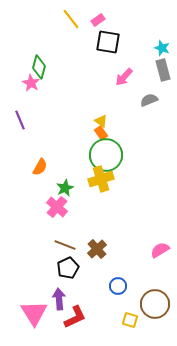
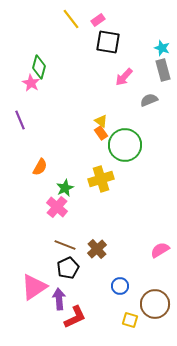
green circle: moved 19 px right, 10 px up
blue circle: moved 2 px right
pink triangle: moved 26 px up; rotated 28 degrees clockwise
